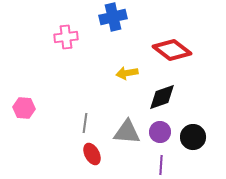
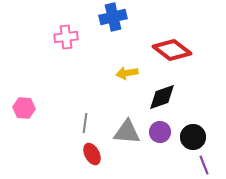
purple line: moved 43 px right; rotated 24 degrees counterclockwise
